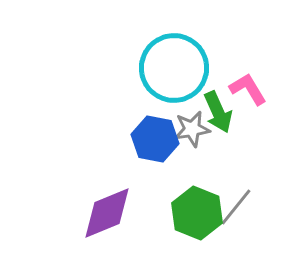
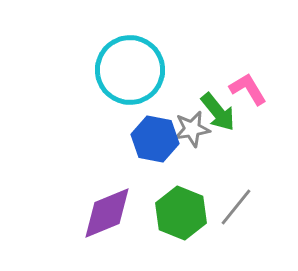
cyan circle: moved 44 px left, 2 px down
green arrow: rotated 15 degrees counterclockwise
green hexagon: moved 16 px left
